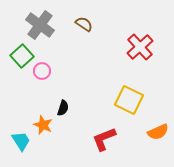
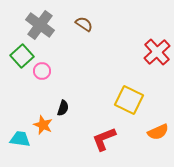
red cross: moved 17 px right, 5 px down
cyan trapezoid: moved 1 px left, 2 px up; rotated 50 degrees counterclockwise
